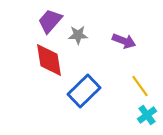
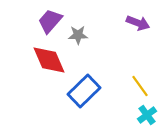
purple arrow: moved 14 px right, 18 px up
red diamond: rotated 15 degrees counterclockwise
